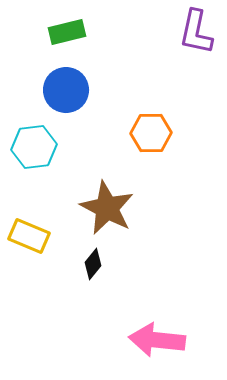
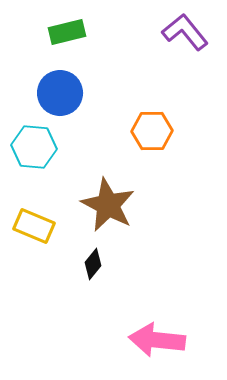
purple L-shape: moved 11 px left; rotated 129 degrees clockwise
blue circle: moved 6 px left, 3 px down
orange hexagon: moved 1 px right, 2 px up
cyan hexagon: rotated 12 degrees clockwise
brown star: moved 1 px right, 3 px up
yellow rectangle: moved 5 px right, 10 px up
